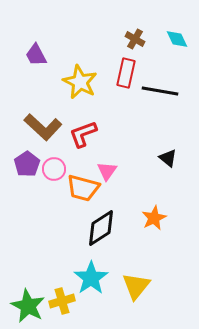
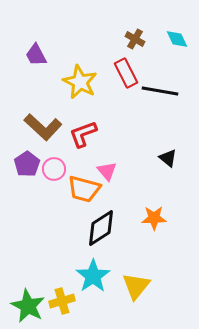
red rectangle: rotated 40 degrees counterclockwise
pink triangle: rotated 15 degrees counterclockwise
orange trapezoid: moved 1 px right, 1 px down
orange star: rotated 25 degrees clockwise
cyan star: moved 2 px right, 2 px up
